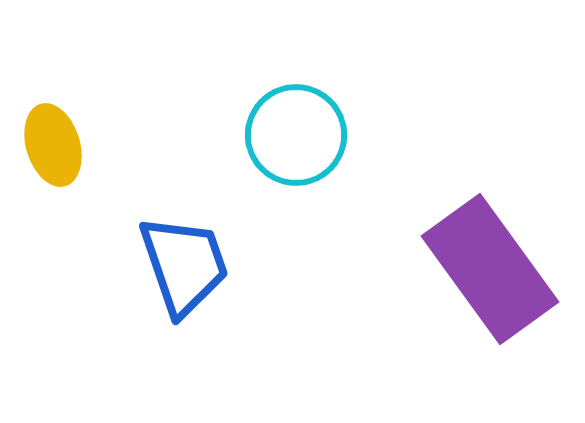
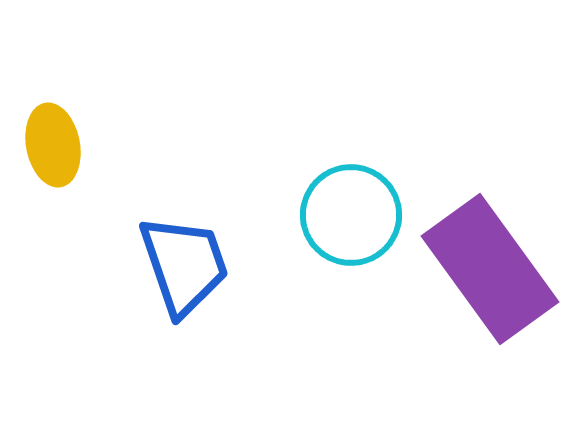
cyan circle: moved 55 px right, 80 px down
yellow ellipse: rotated 6 degrees clockwise
